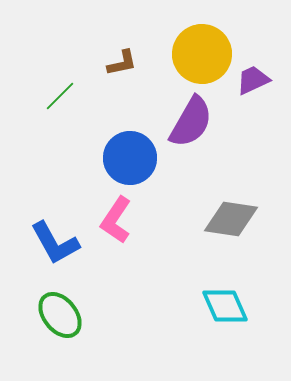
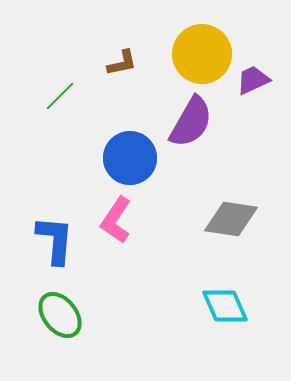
blue L-shape: moved 3 px up; rotated 146 degrees counterclockwise
